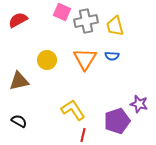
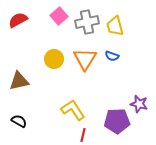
pink square: moved 3 px left, 4 px down; rotated 24 degrees clockwise
gray cross: moved 1 px right, 1 px down
blue semicircle: rotated 16 degrees clockwise
yellow circle: moved 7 px right, 1 px up
purple pentagon: rotated 15 degrees clockwise
